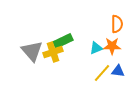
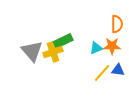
blue triangle: moved 1 px up
